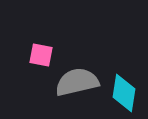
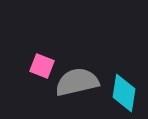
pink square: moved 1 px right, 11 px down; rotated 10 degrees clockwise
